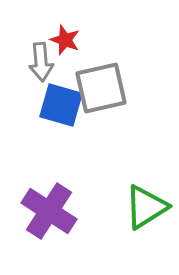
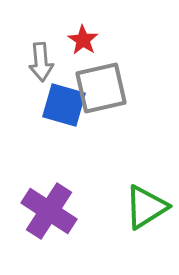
red star: moved 18 px right; rotated 12 degrees clockwise
blue square: moved 3 px right
